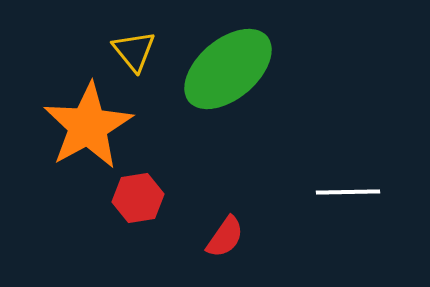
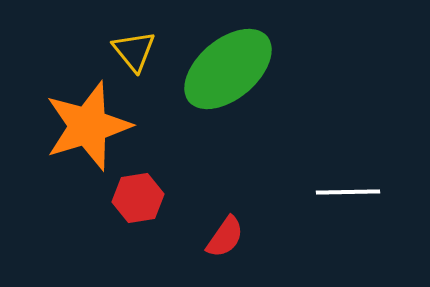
orange star: rotated 12 degrees clockwise
